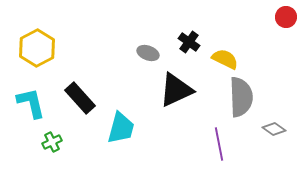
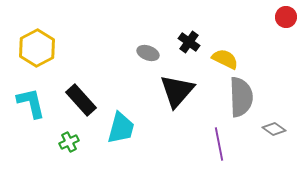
black triangle: moved 1 px right, 1 px down; rotated 24 degrees counterclockwise
black rectangle: moved 1 px right, 2 px down
green cross: moved 17 px right
